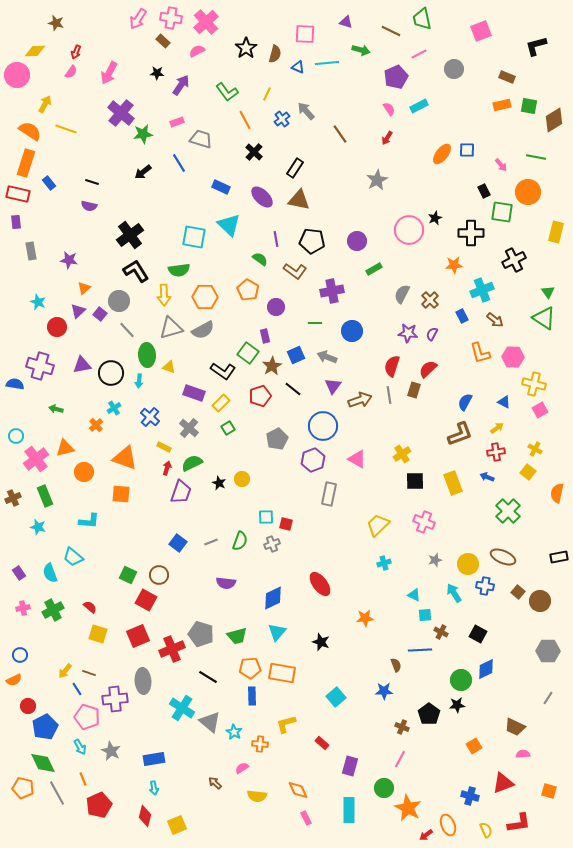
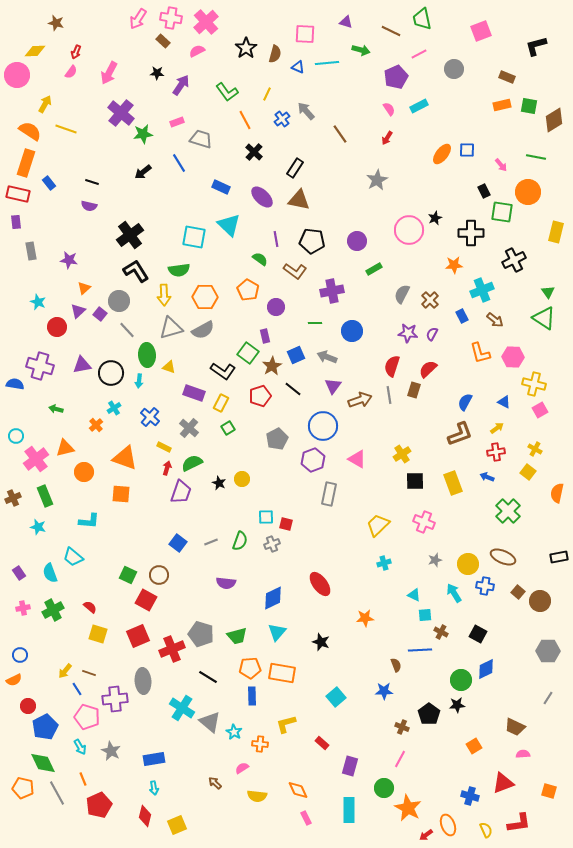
yellow rectangle at (221, 403): rotated 18 degrees counterclockwise
